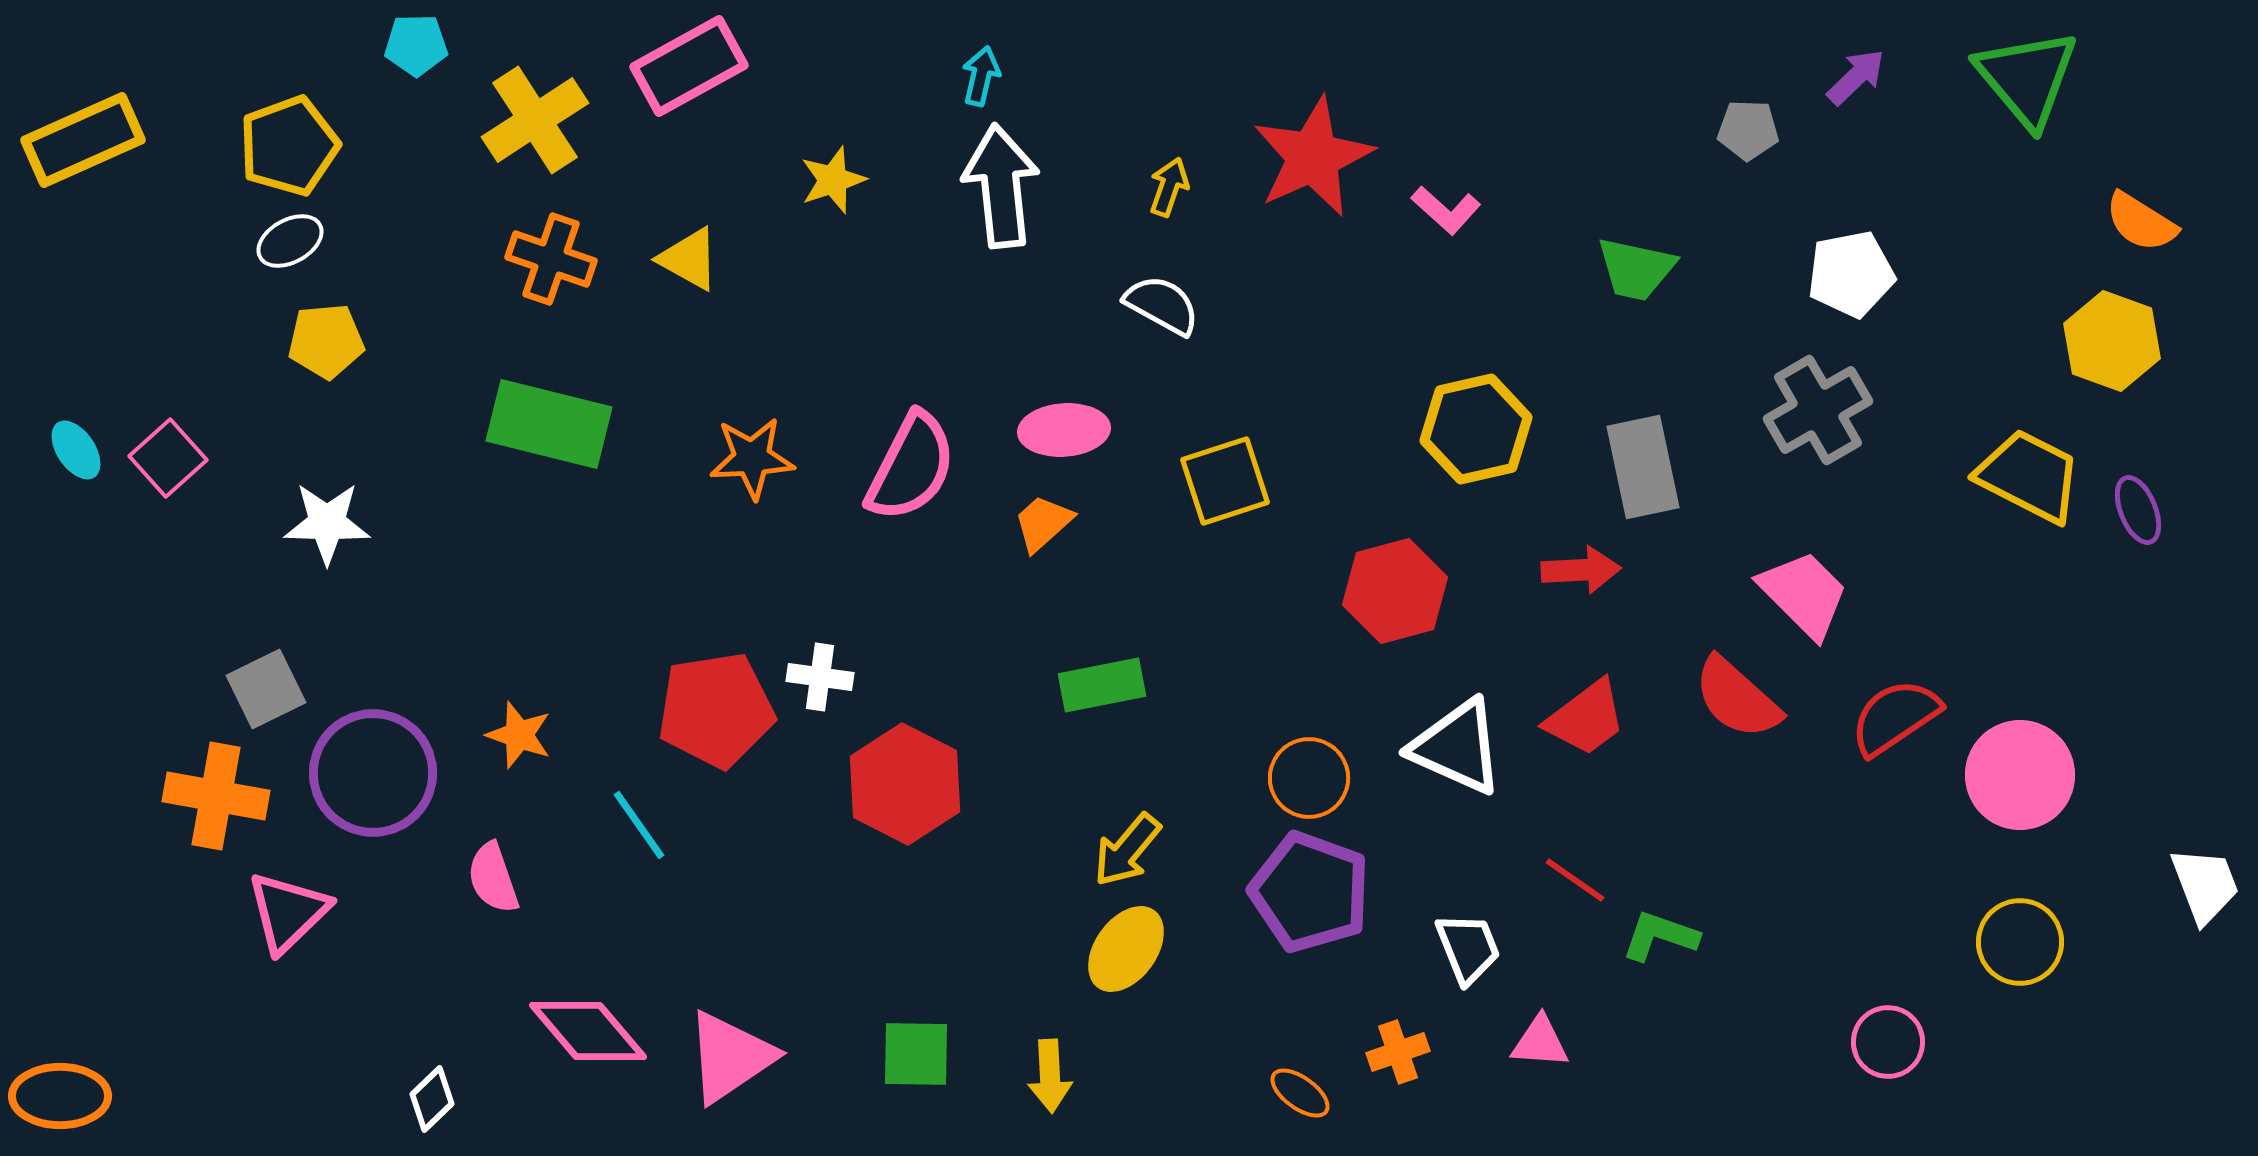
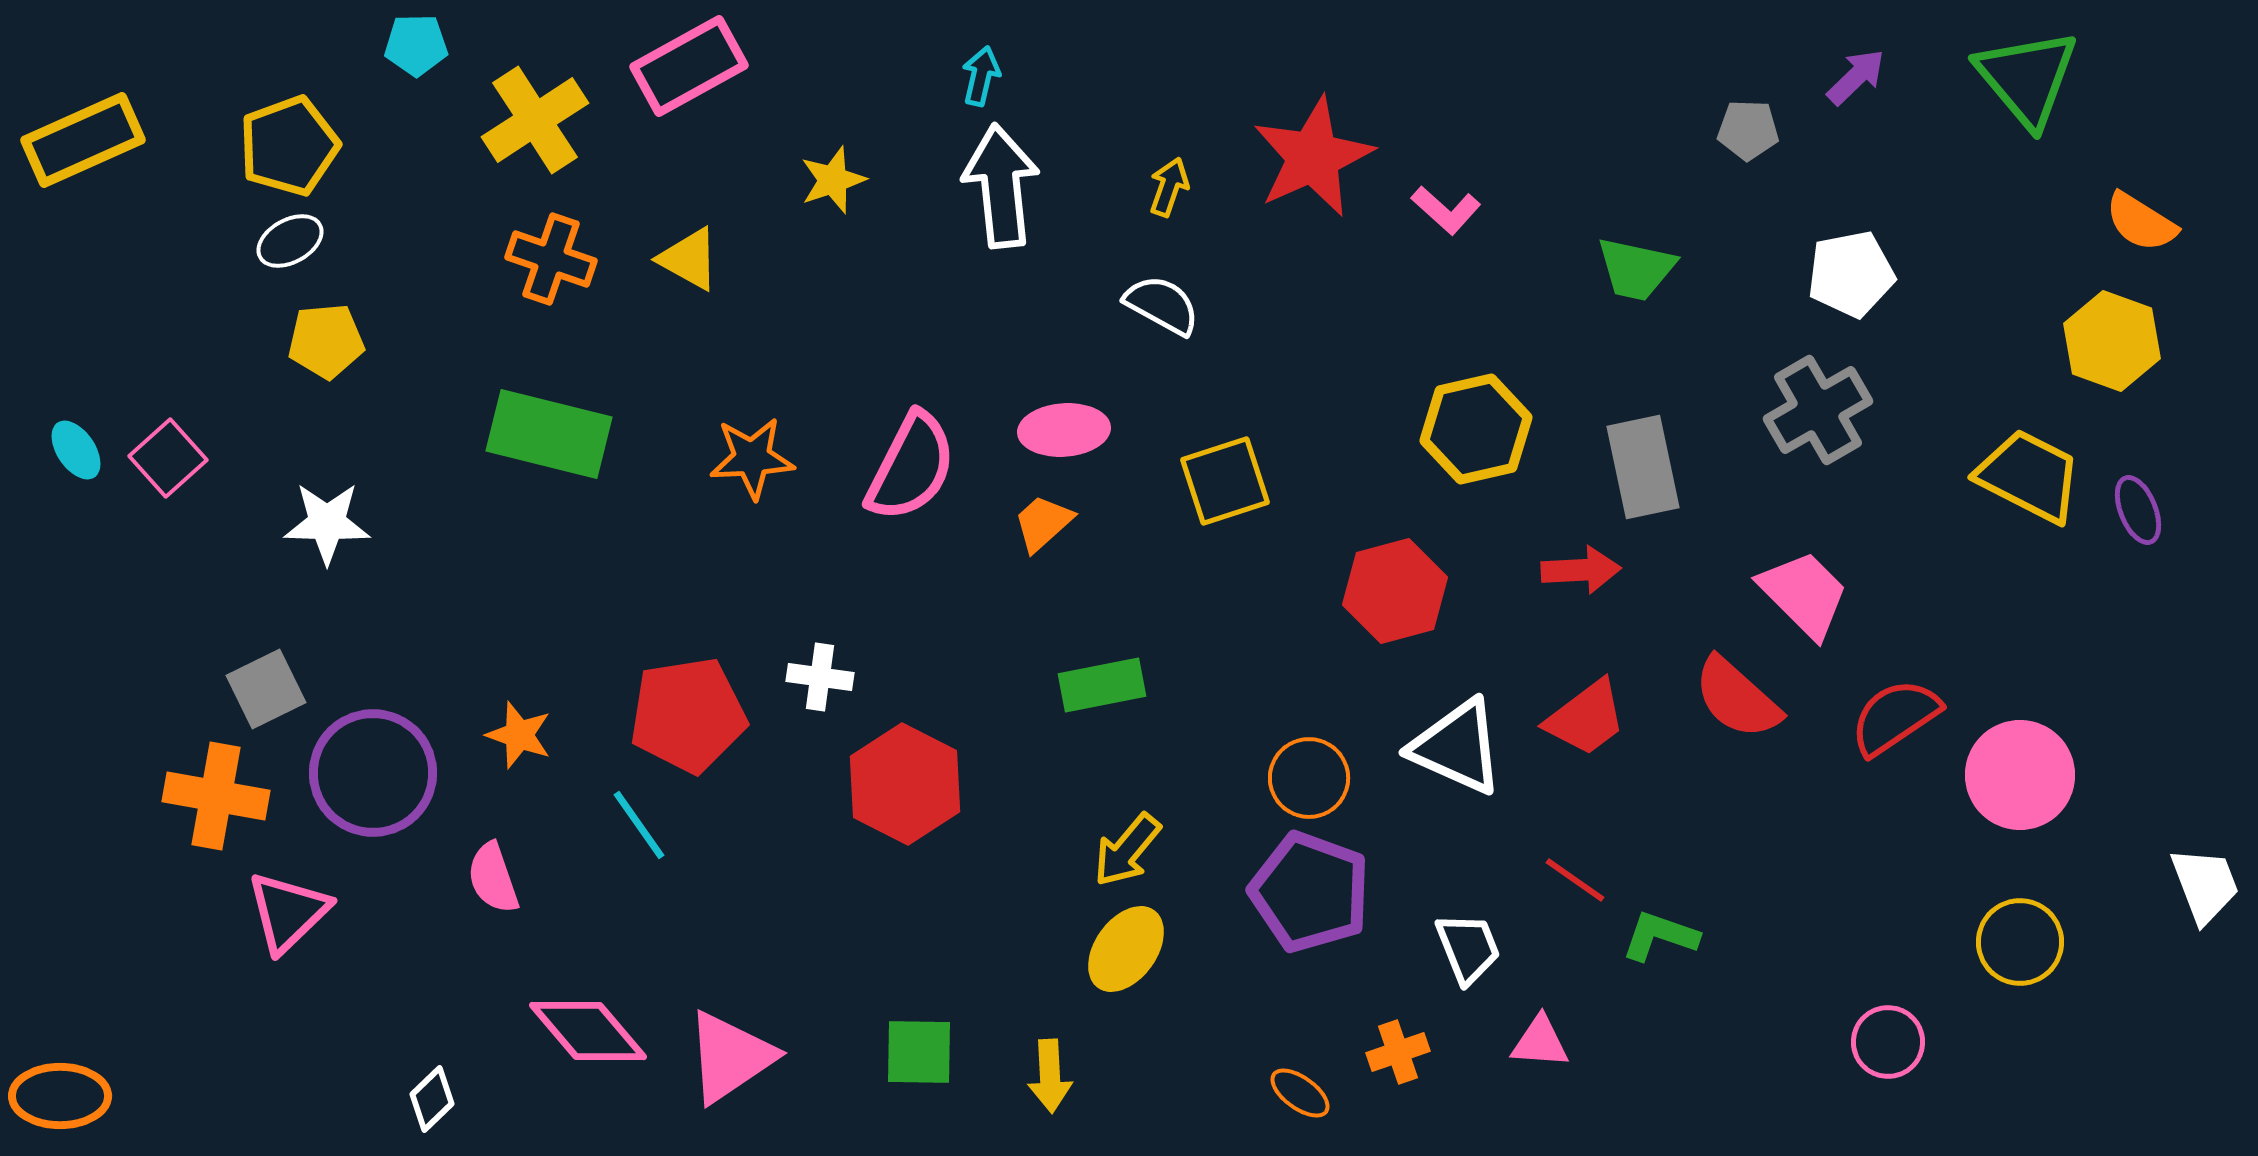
green rectangle at (549, 424): moved 10 px down
red pentagon at (716, 710): moved 28 px left, 5 px down
green square at (916, 1054): moved 3 px right, 2 px up
